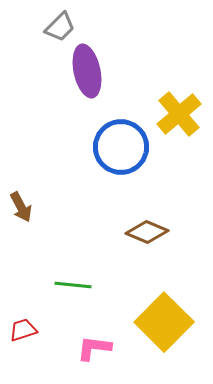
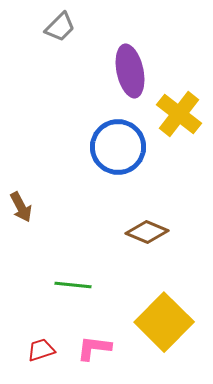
purple ellipse: moved 43 px right
yellow cross: rotated 12 degrees counterclockwise
blue circle: moved 3 px left
red trapezoid: moved 18 px right, 20 px down
